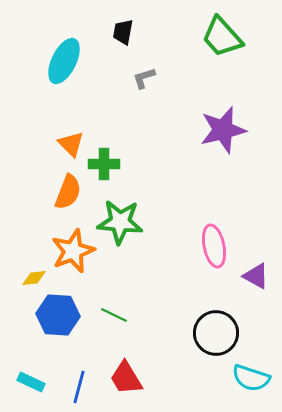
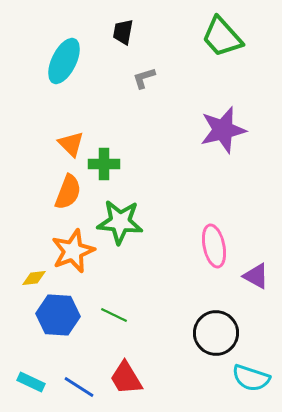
blue line: rotated 72 degrees counterclockwise
